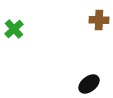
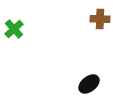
brown cross: moved 1 px right, 1 px up
